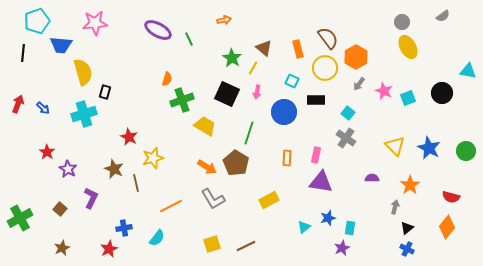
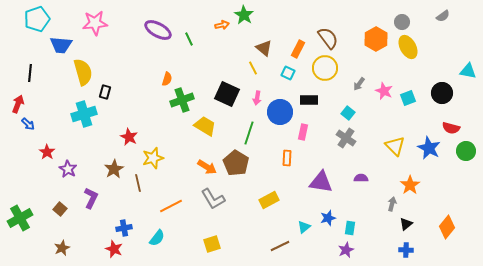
orange arrow at (224, 20): moved 2 px left, 5 px down
cyan pentagon at (37, 21): moved 2 px up
orange rectangle at (298, 49): rotated 42 degrees clockwise
black line at (23, 53): moved 7 px right, 20 px down
orange hexagon at (356, 57): moved 20 px right, 18 px up
green star at (232, 58): moved 12 px right, 43 px up
yellow line at (253, 68): rotated 56 degrees counterclockwise
cyan square at (292, 81): moved 4 px left, 8 px up
pink arrow at (257, 92): moved 6 px down
black rectangle at (316, 100): moved 7 px left
blue arrow at (43, 108): moved 15 px left, 16 px down
blue circle at (284, 112): moved 4 px left
pink rectangle at (316, 155): moved 13 px left, 23 px up
brown star at (114, 169): rotated 18 degrees clockwise
purple semicircle at (372, 178): moved 11 px left
brown line at (136, 183): moved 2 px right
red semicircle at (451, 197): moved 69 px up
gray arrow at (395, 207): moved 3 px left, 3 px up
black triangle at (407, 228): moved 1 px left, 4 px up
brown line at (246, 246): moved 34 px right
purple star at (342, 248): moved 4 px right, 2 px down
red star at (109, 249): moved 5 px right; rotated 24 degrees counterclockwise
blue cross at (407, 249): moved 1 px left, 1 px down; rotated 24 degrees counterclockwise
